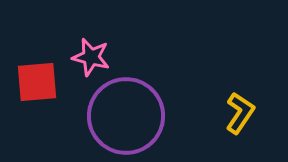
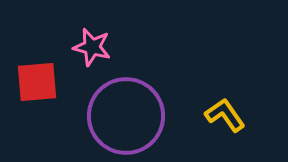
pink star: moved 1 px right, 10 px up
yellow L-shape: moved 15 px left, 2 px down; rotated 69 degrees counterclockwise
